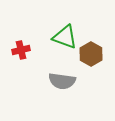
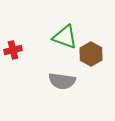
red cross: moved 8 px left
